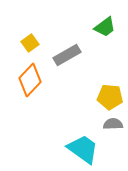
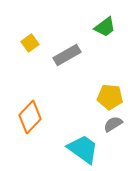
orange diamond: moved 37 px down
gray semicircle: rotated 30 degrees counterclockwise
